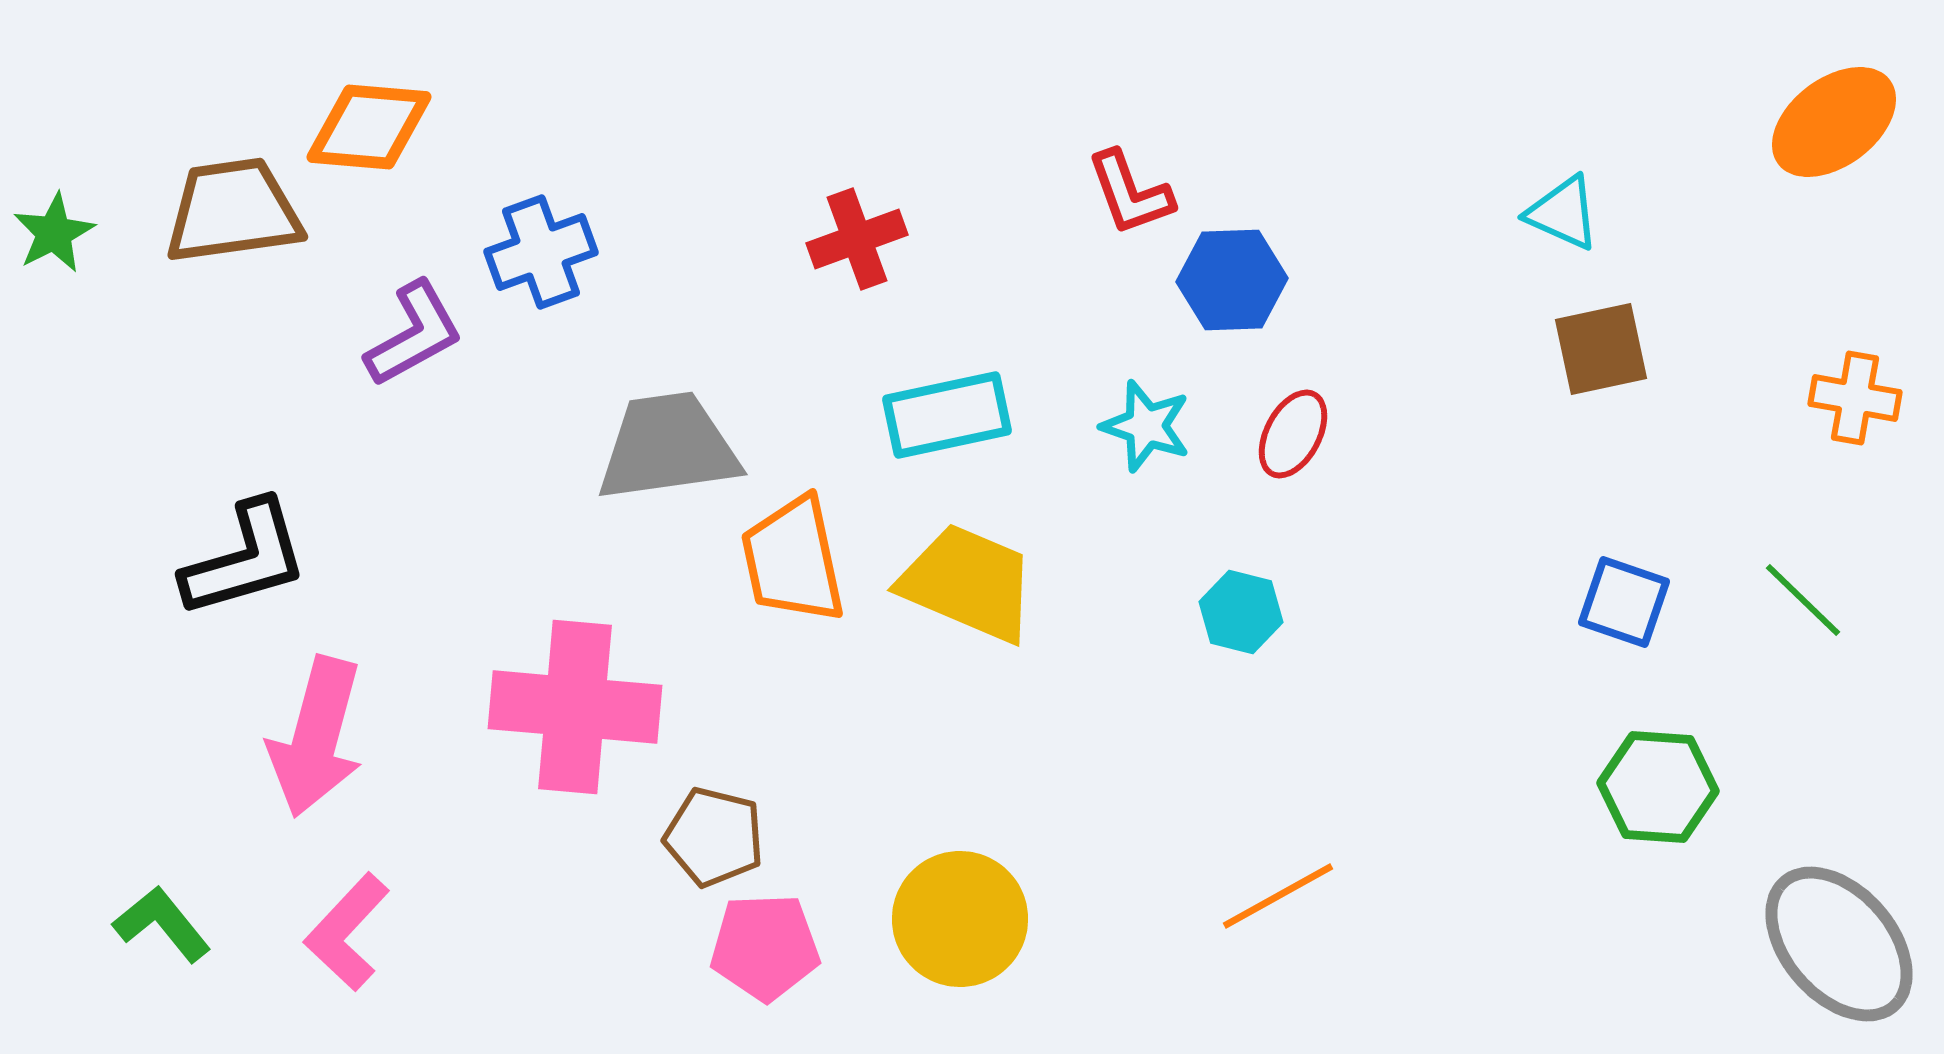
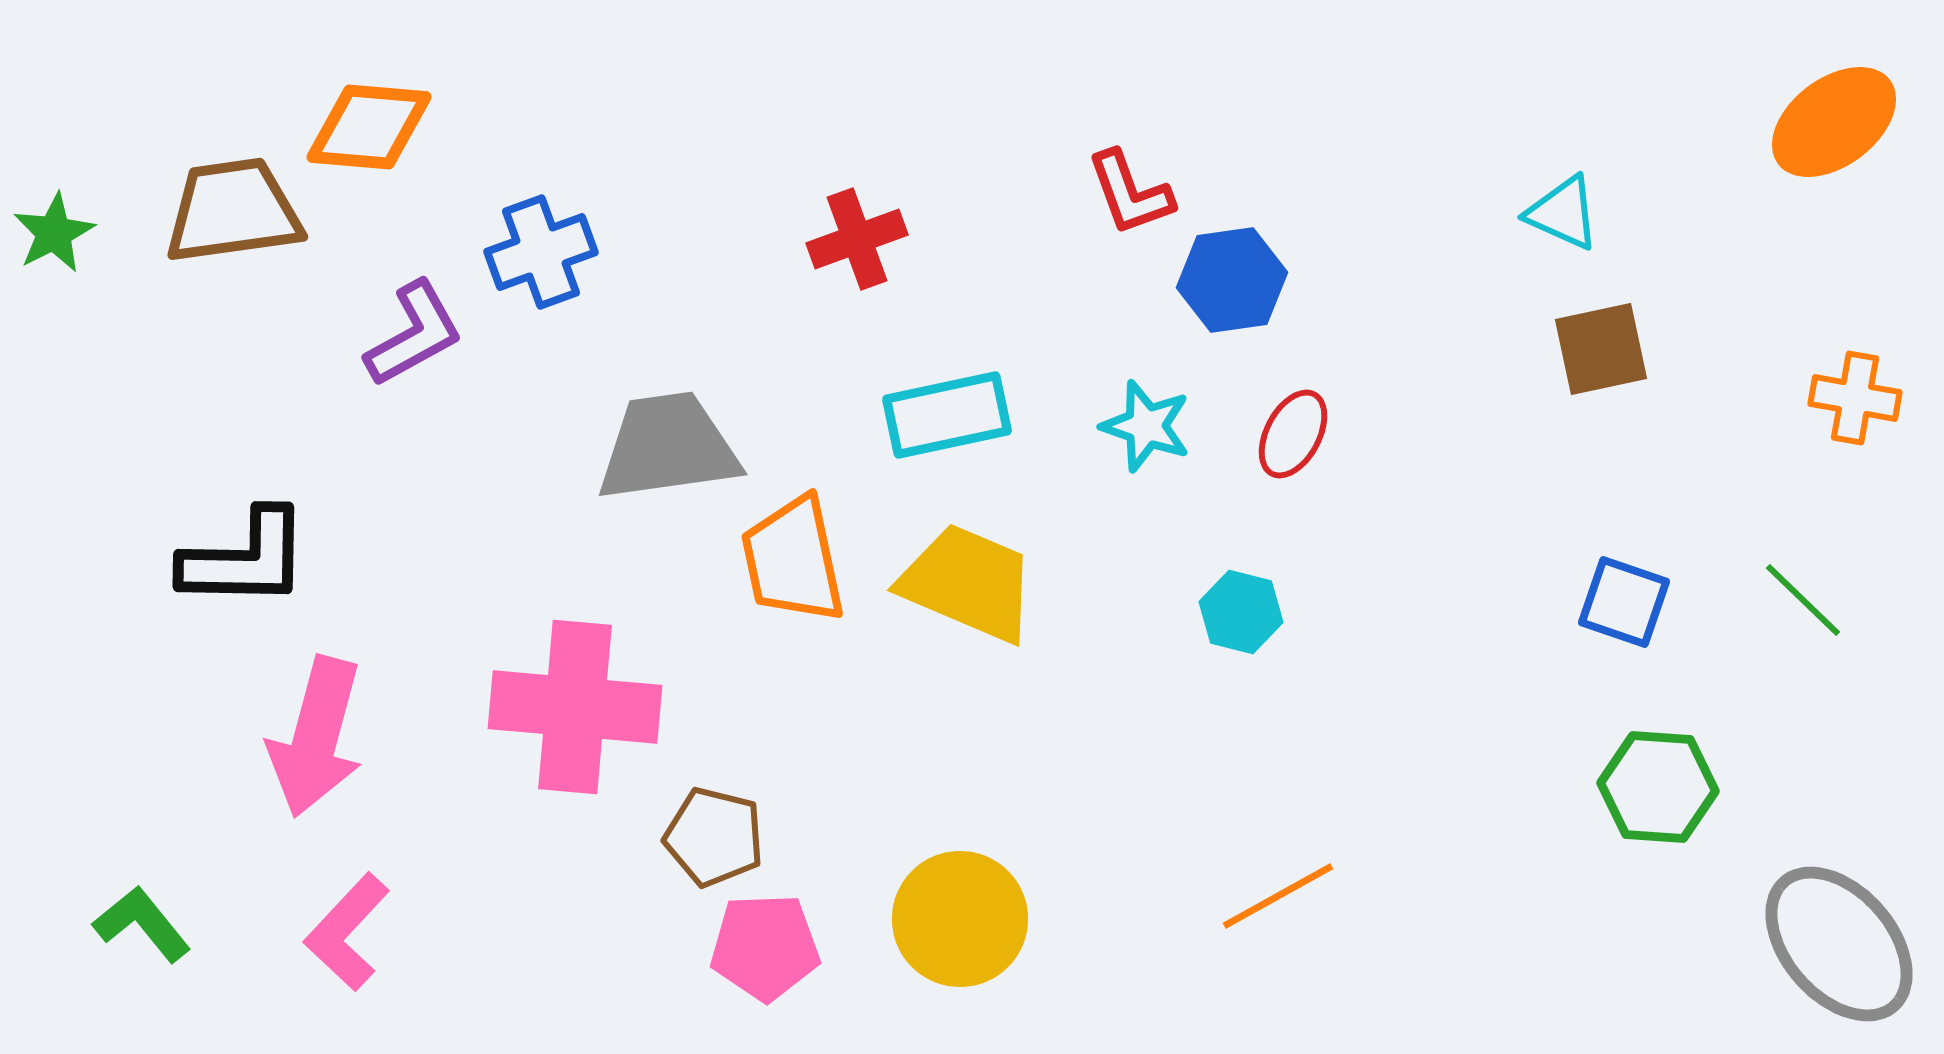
blue hexagon: rotated 6 degrees counterclockwise
black L-shape: rotated 17 degrees clockwise
green L-shape: moved 20 px left
